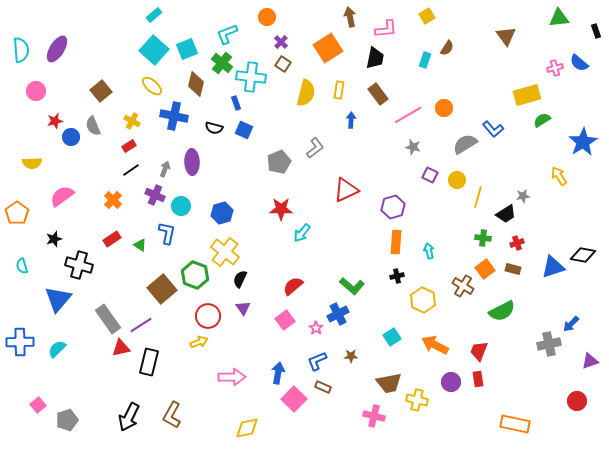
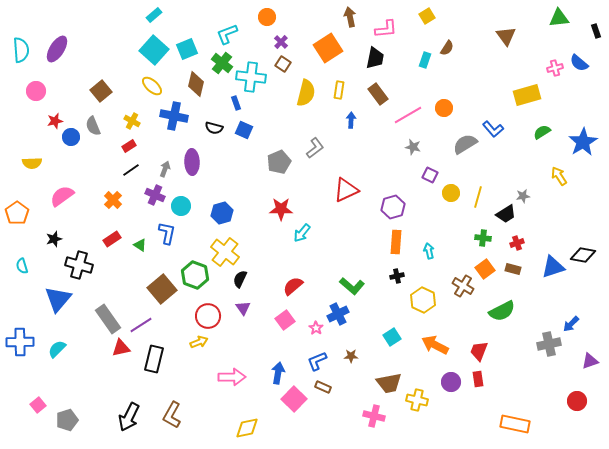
green semicircle at (542, 120): moved 12 px down
yellow circle at (457, 180): moved 6 px left, 13 px down
black rectangle at (149, 362): moved 5 px right, 3 px up
